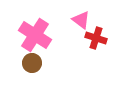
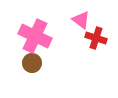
pink cross: moved 1 px down; rotated 8 degrees counterclockwise
